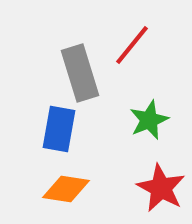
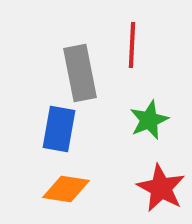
red line: rotated 36 degrees counterclockwise
gray rectangle: rotated 6 degrees clockwise
